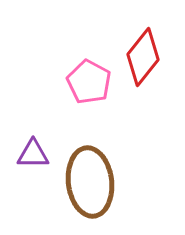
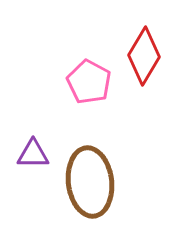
red diamond: moved 1 px right, 1 px up; rotated 8 degrees counterclockwise
